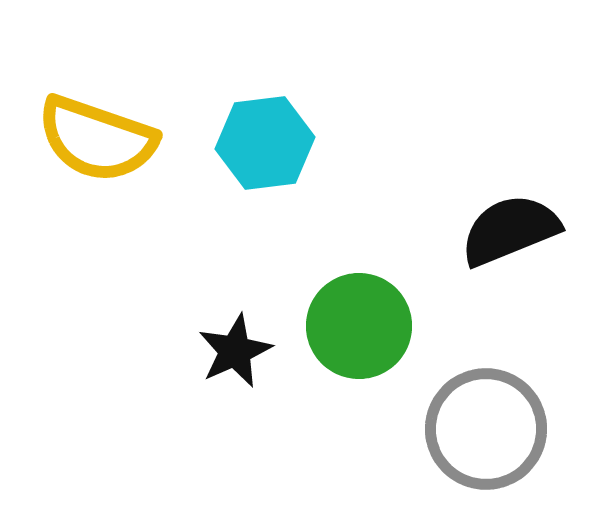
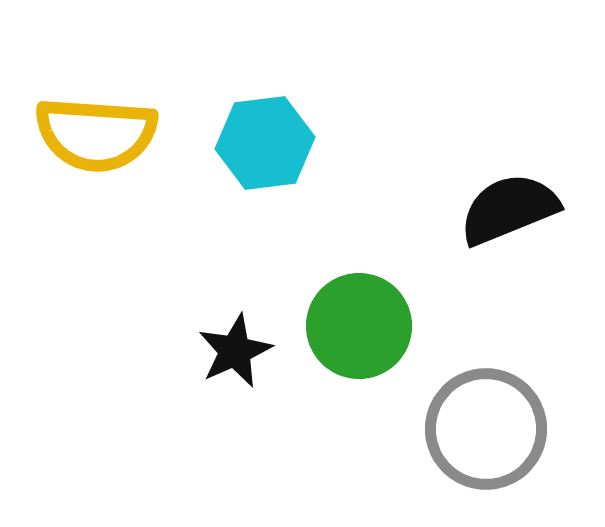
yellow semicircle: moved 1 px left, 5 px up; rotated 15 degrees counterclockwise
black semicircle: moved 1 px left, 21 px up
